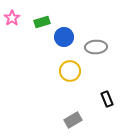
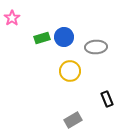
green rectangle: moved 16 px down
